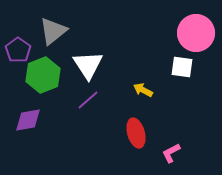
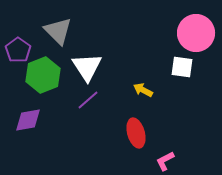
gray triangle: moved 5 px right; rotated 36 degrees counterclockwise
white triangle: moved 1 px left, 2 px down
pink L-shape: moved 6 px left, 8 px down
